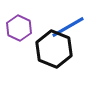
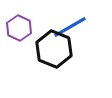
blue line: moved 2 px right
